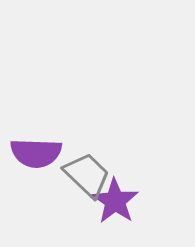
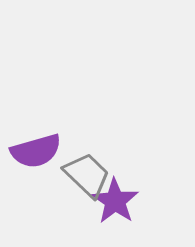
purple semicircle: moved 2 px up; rotated 18 degrees counterclockwise
